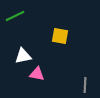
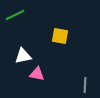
green line: moved 1 px up
